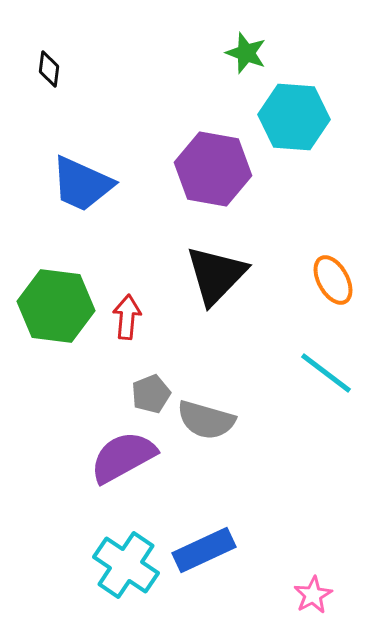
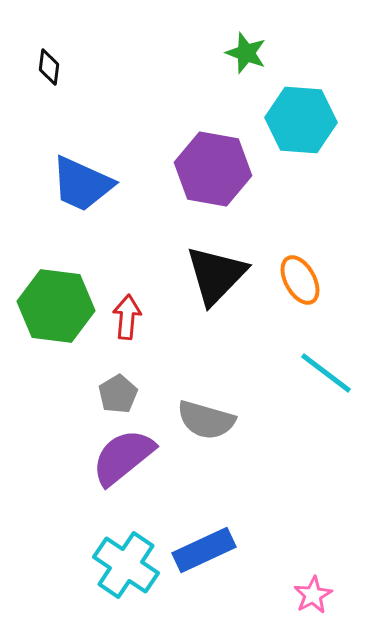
black diamond: moved 2 px up
cyan hexagon: moved 7 px right, 3 px down
orange ellipse: moved 33 px left
gray pentagon: moved 33 px left; rotated 9 degrees counterclockwise
purple semicircle: rotated 10 degrees counterclockwise
